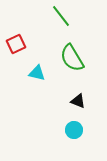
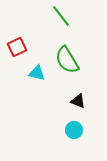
red square: moved 1 px right, 3 px down
green semicircle: moved 5 px left, 2 px down
